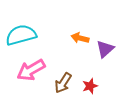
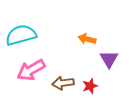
orange arrow: moved 7 px right, 1 px down
purple triangle: moved 4 px right, 10 px down; rotated 18 degrees counterclockwise
brown arrow: rotated 50 degrees clockwise
